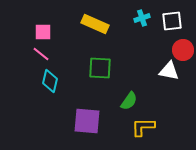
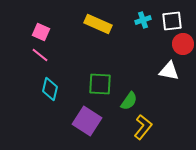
cyan cross: moved 1 px right, 2 px down
yellow rectangle: moved 3 px right
pink square: moved 2 px left; rotated 24 degrees clockwise
red circle: moved 6 px up
pink line: moved 1 px left, 1 px down
green square: moved 16 px down
cyan diamond: moved 8 px down
purple square: rotated 28 degrees clockwise
yellow L-shape: rotated 130 degrees clockwise
